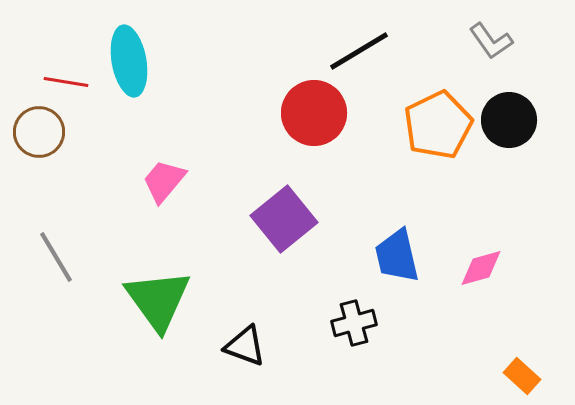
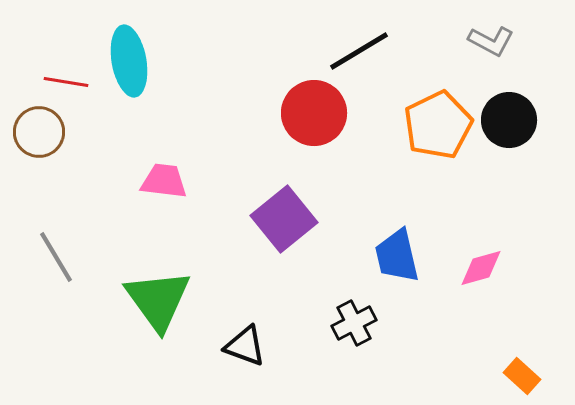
gray L-shape: rotated 27 degrees counterclockwise
pink trapezoid: rotated 57 degrees clockwise
black cross: rotated 12 degrees counterclockwise
